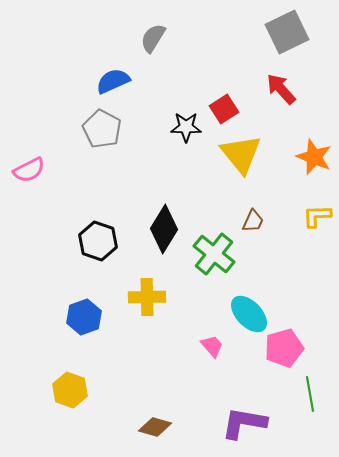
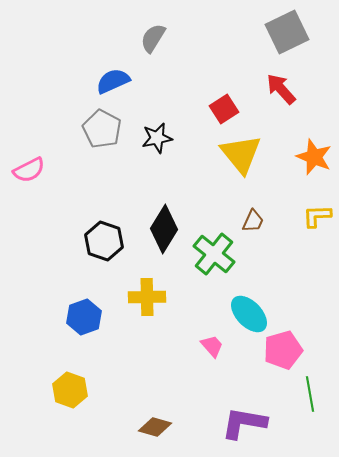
black star: moved 29 px left, 11 px down; rotated 12 degrees counterclockwise
black hexagon: moved 6 px right
pink pentagon: moved 1 px left, 2 px down
